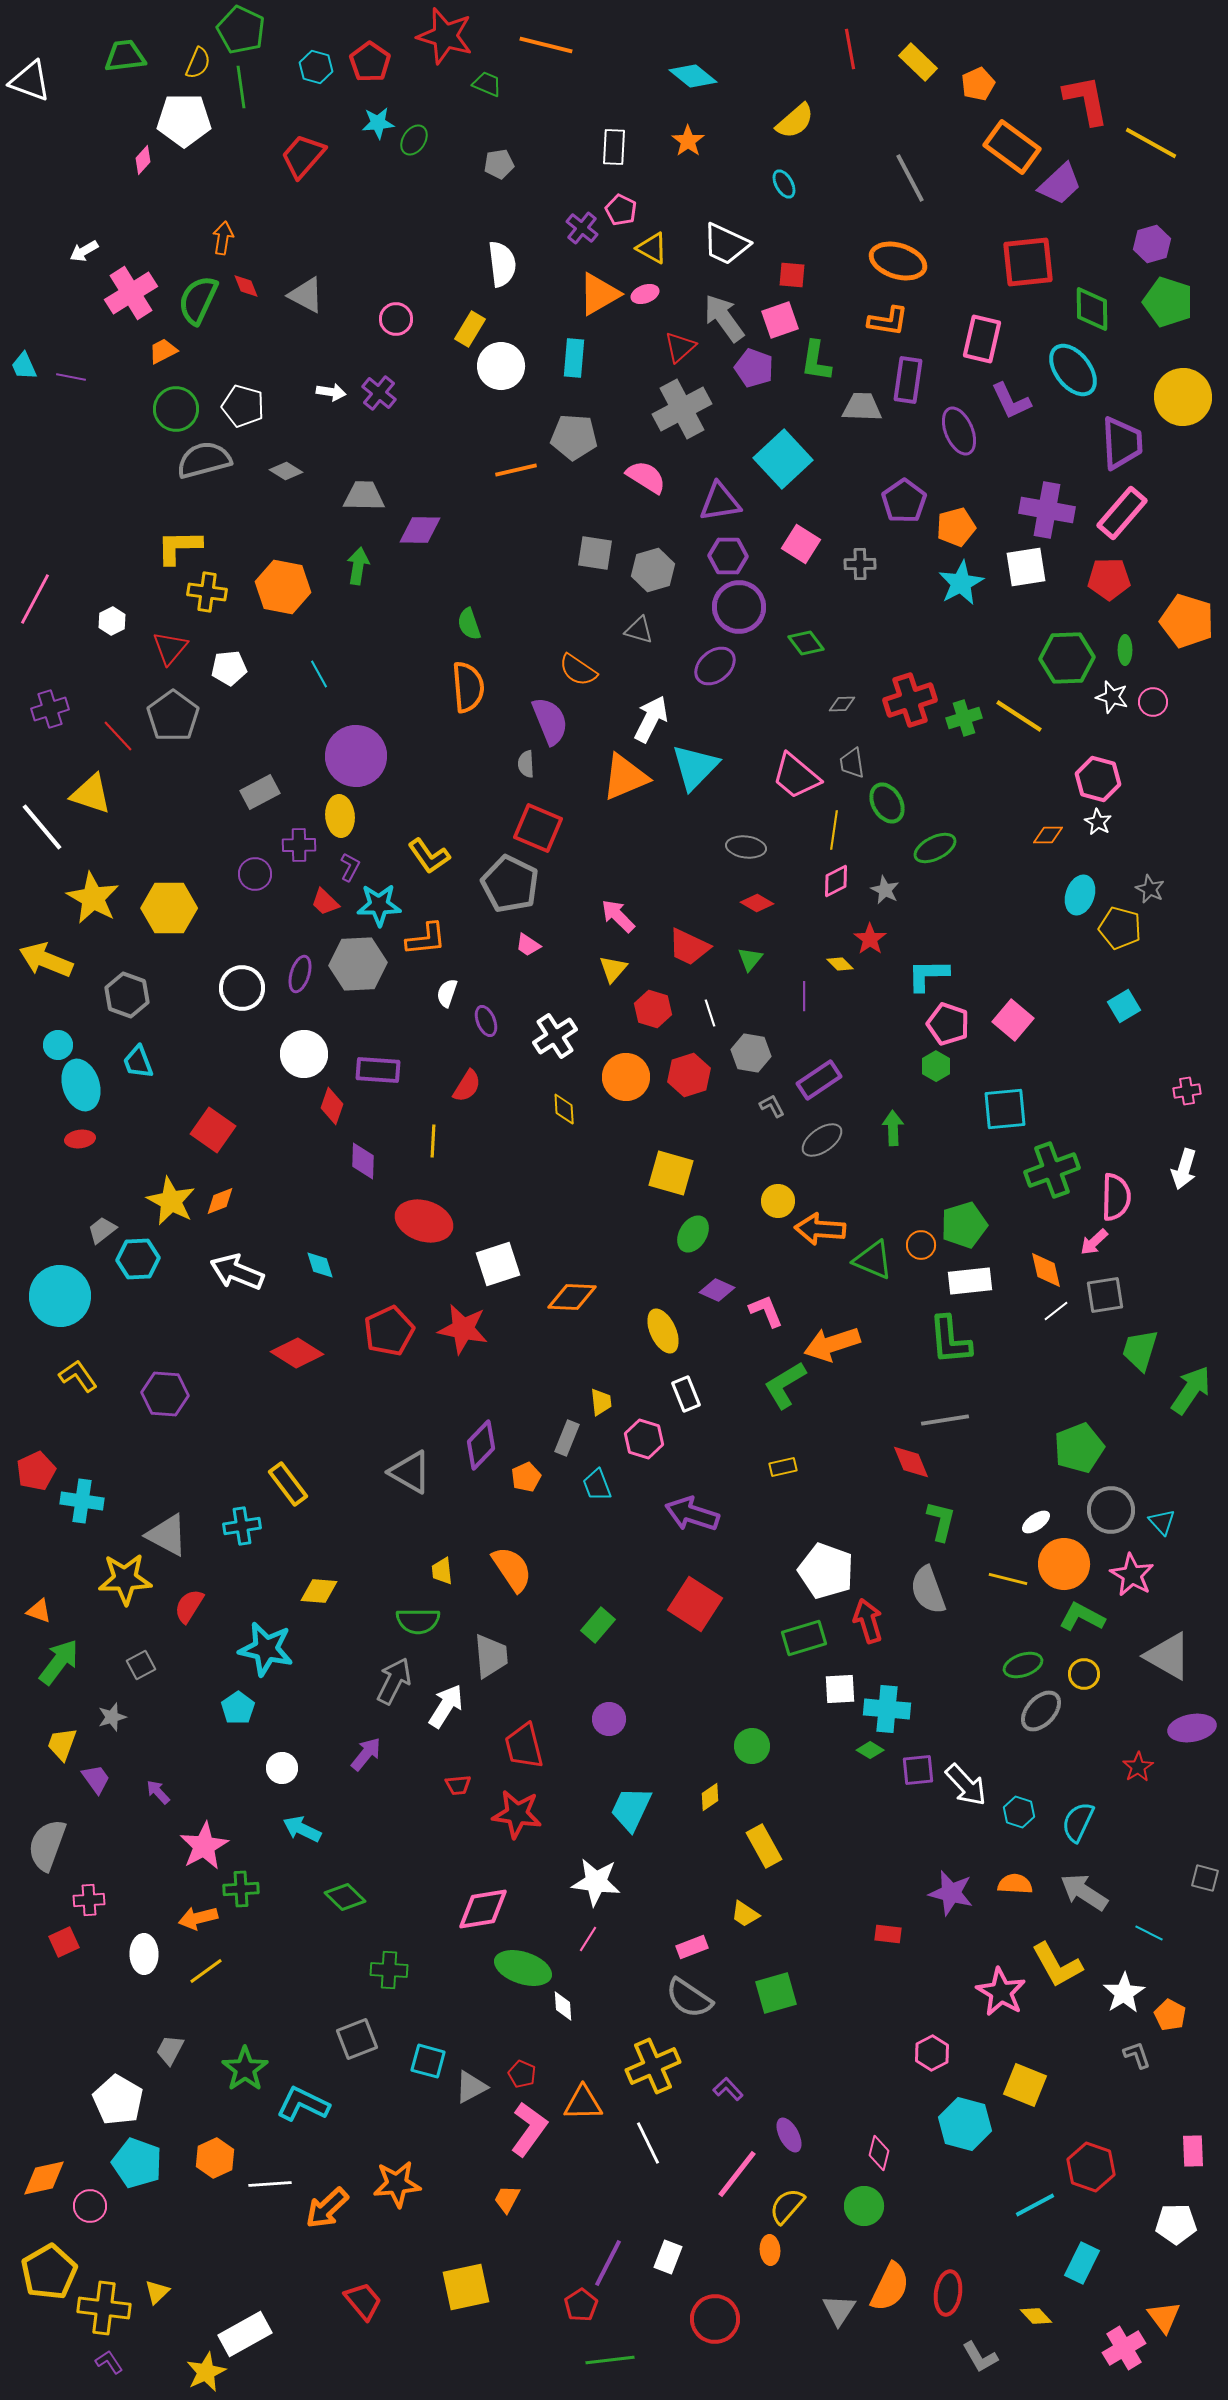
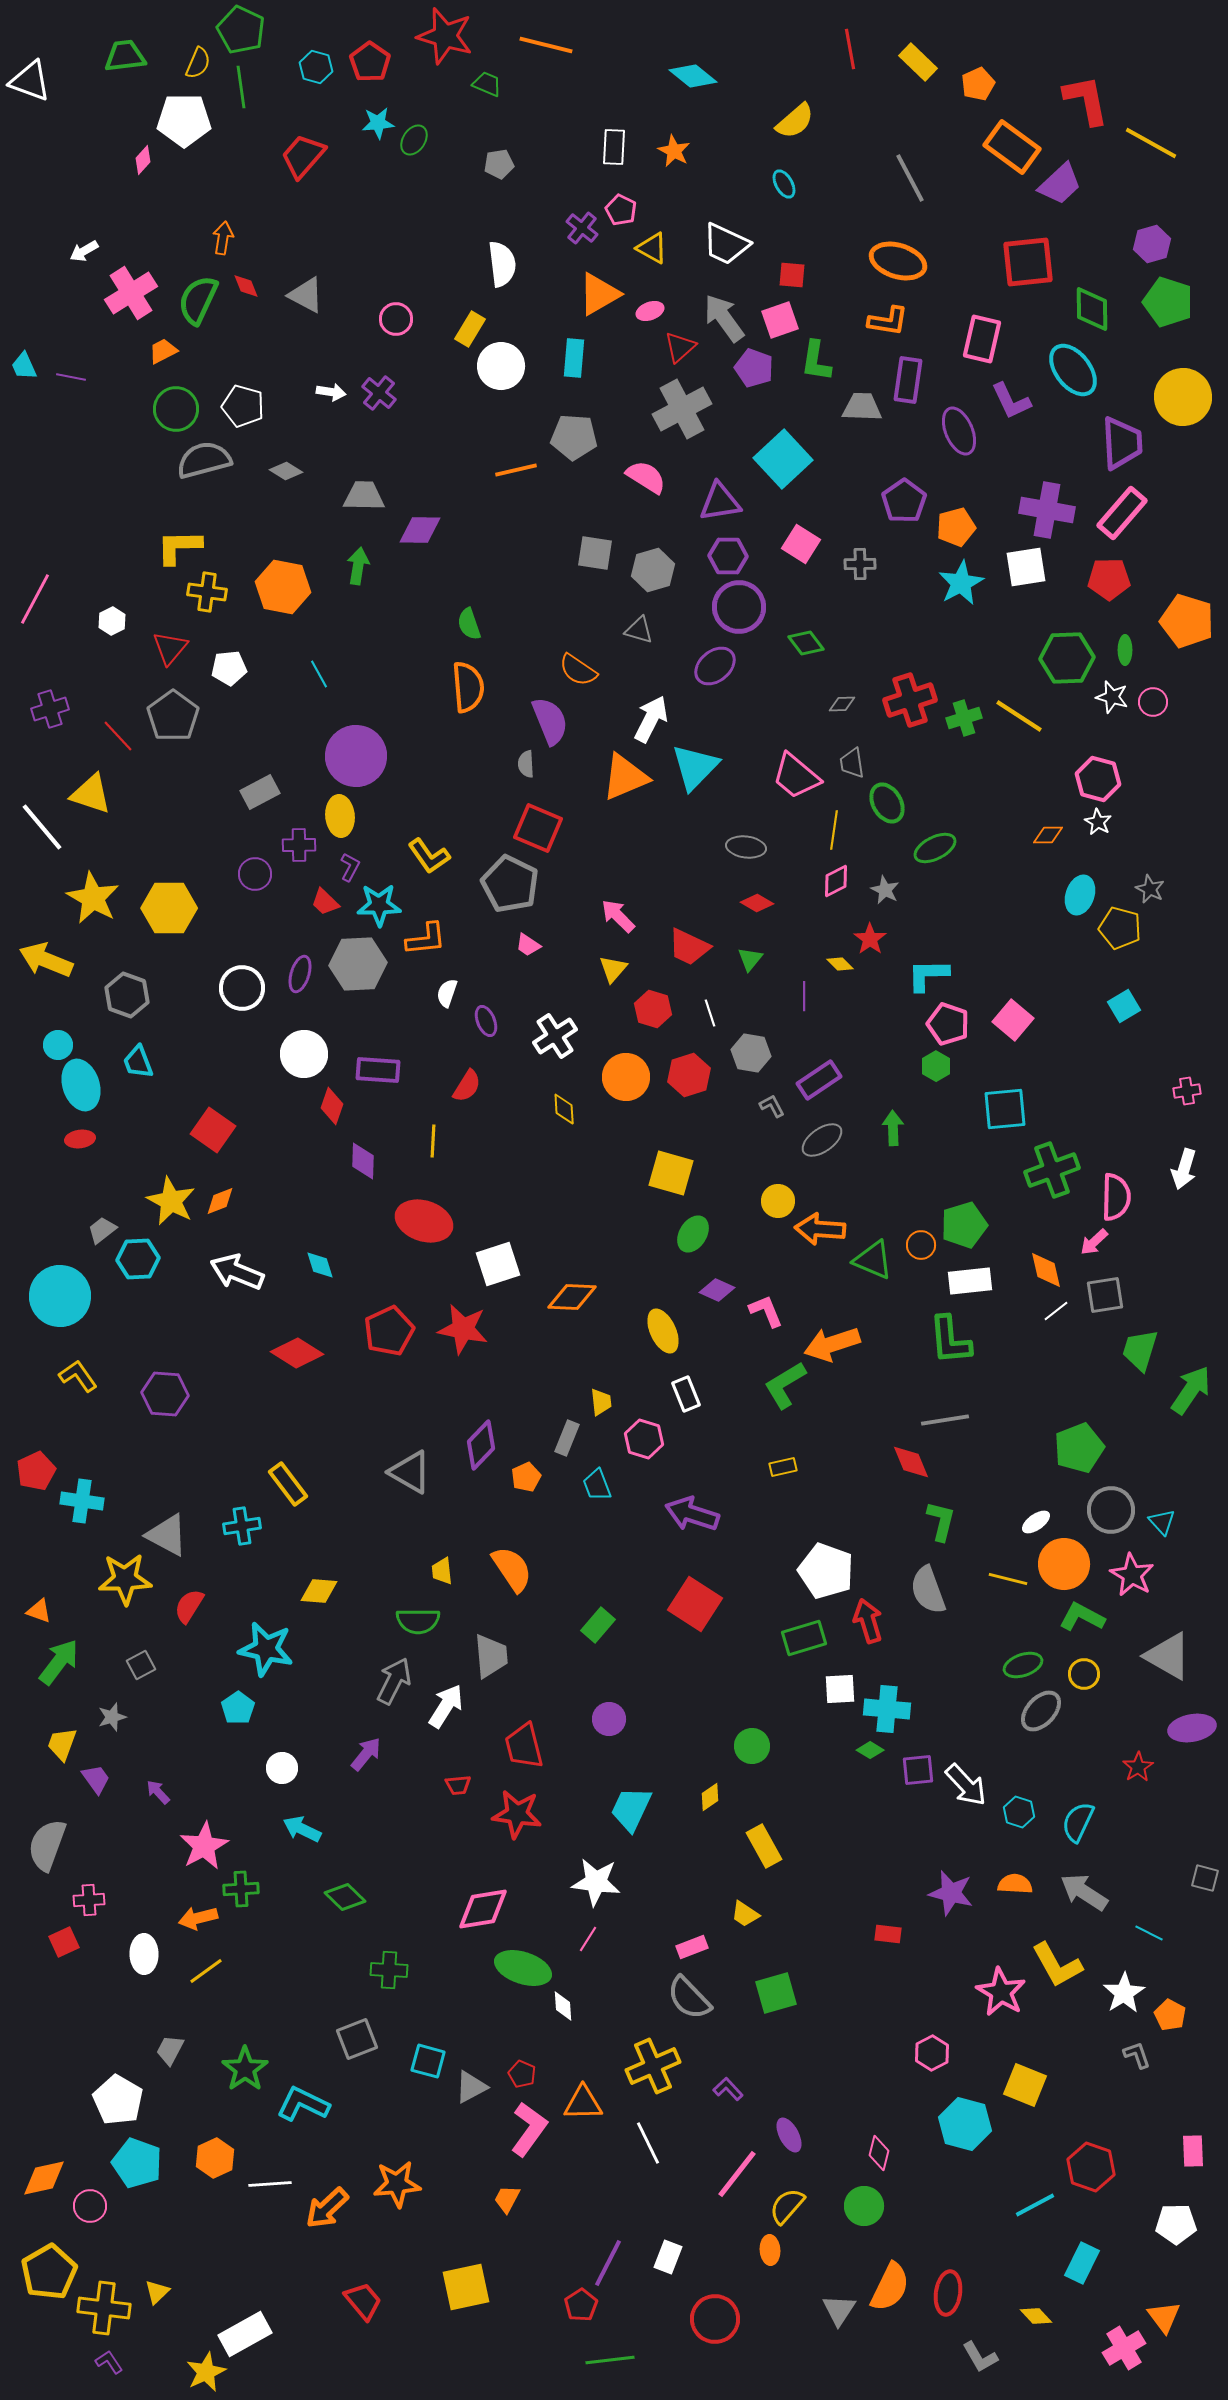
orange star at (688, 141): moved 14 px left, 10 px down; rotated 8 degrees counterclockwise
pink ellipse at (645, 294): moved 5 px right, 17 px down
gray semicircle at (689, 1998): rotated 12 degrees clockwise
